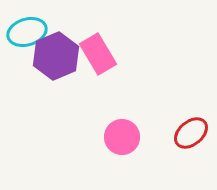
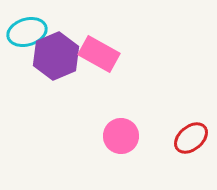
pink rectangle: moved 1 px right; rotated 30 degrees counterclockwise
red ellipse: moved 5 px down
pink circle: moved 1 px left, 1 px up
